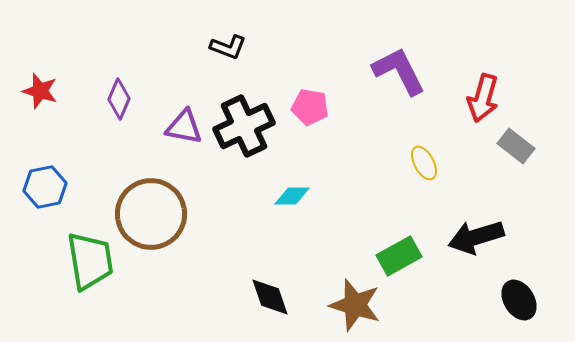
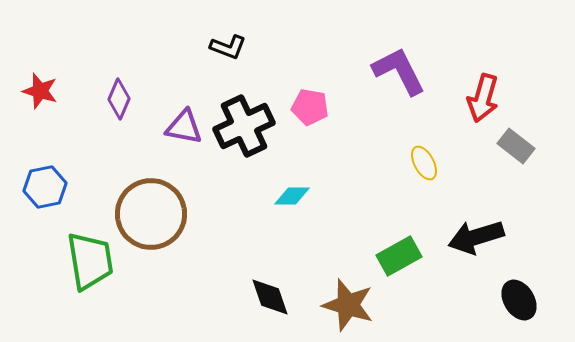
brown star: moved 7 px left
